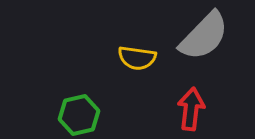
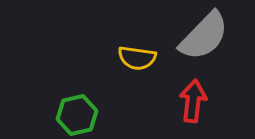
red arrow: moved 2 px right, 8 px up
green hexagon: moved 2 px left
